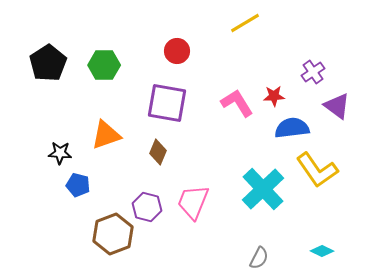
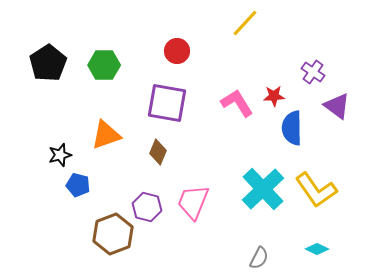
yellow line: rotated 16 degrees counterclockwise
purple cross: rotated 20 degrees counterclockwise
blue semicircle: rotated 84 degrees counterclockwise
black star: moved 2 px down; rotated 20 degrees counterclockwise
yellow L-shape: moved 1 px left, 20 px down
cyan diamond: moved 5 px left, 2 px up
